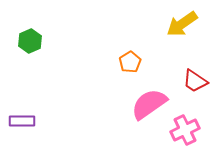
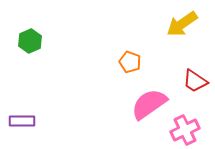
orange pentagon: rotated 20 degrees counterclockwise
